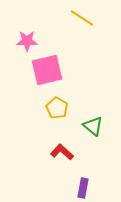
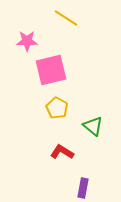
yellow line: moved 16 px left
pink square: moved 4 px right
red L-shape: rotated 10 degrees counterclockwise
